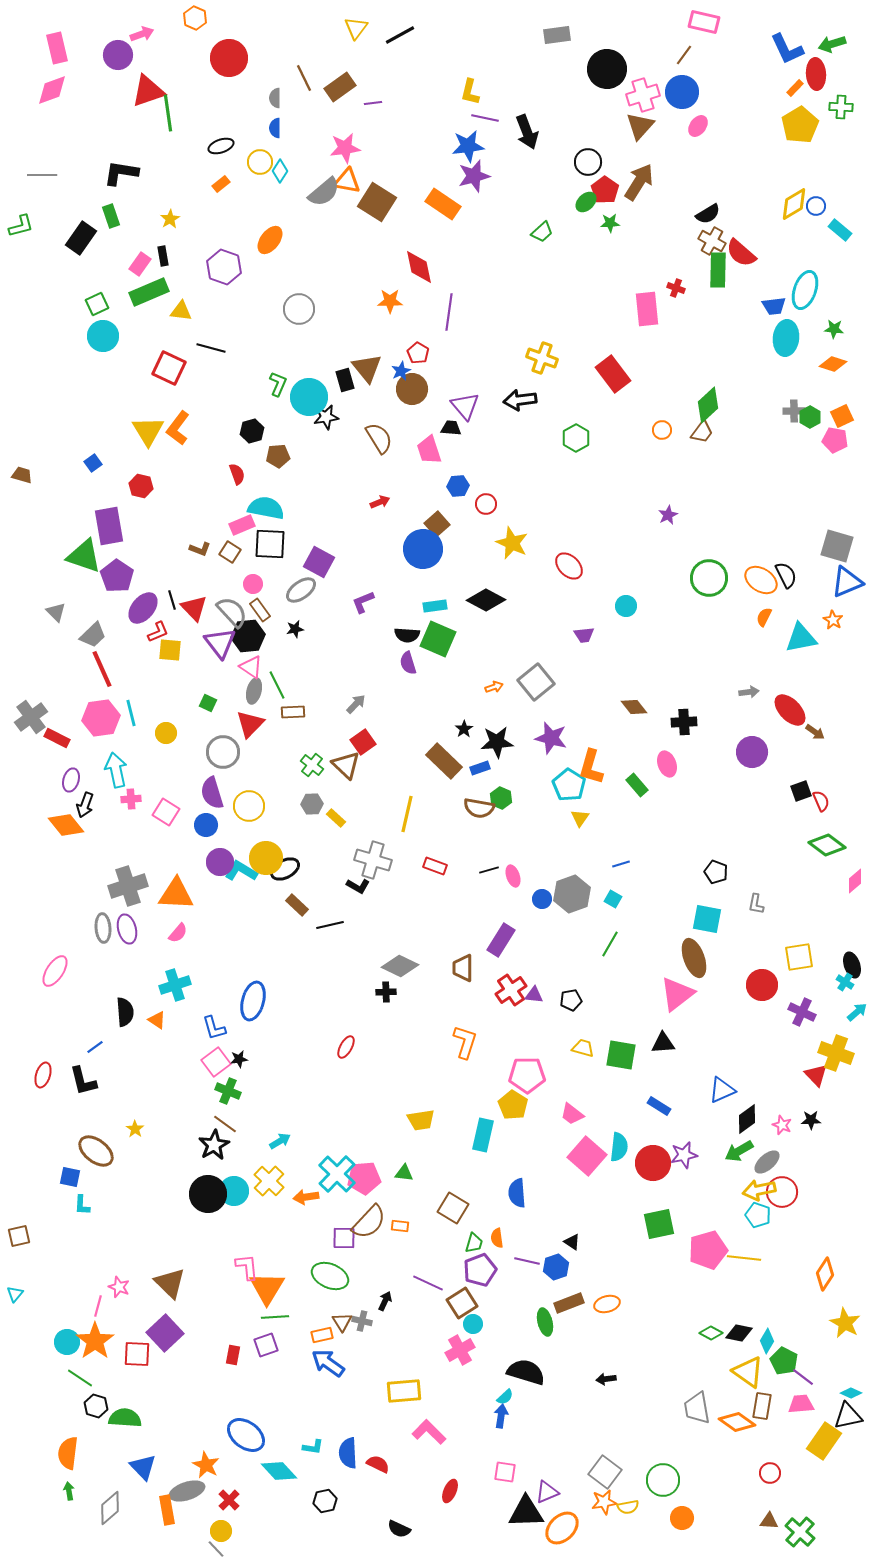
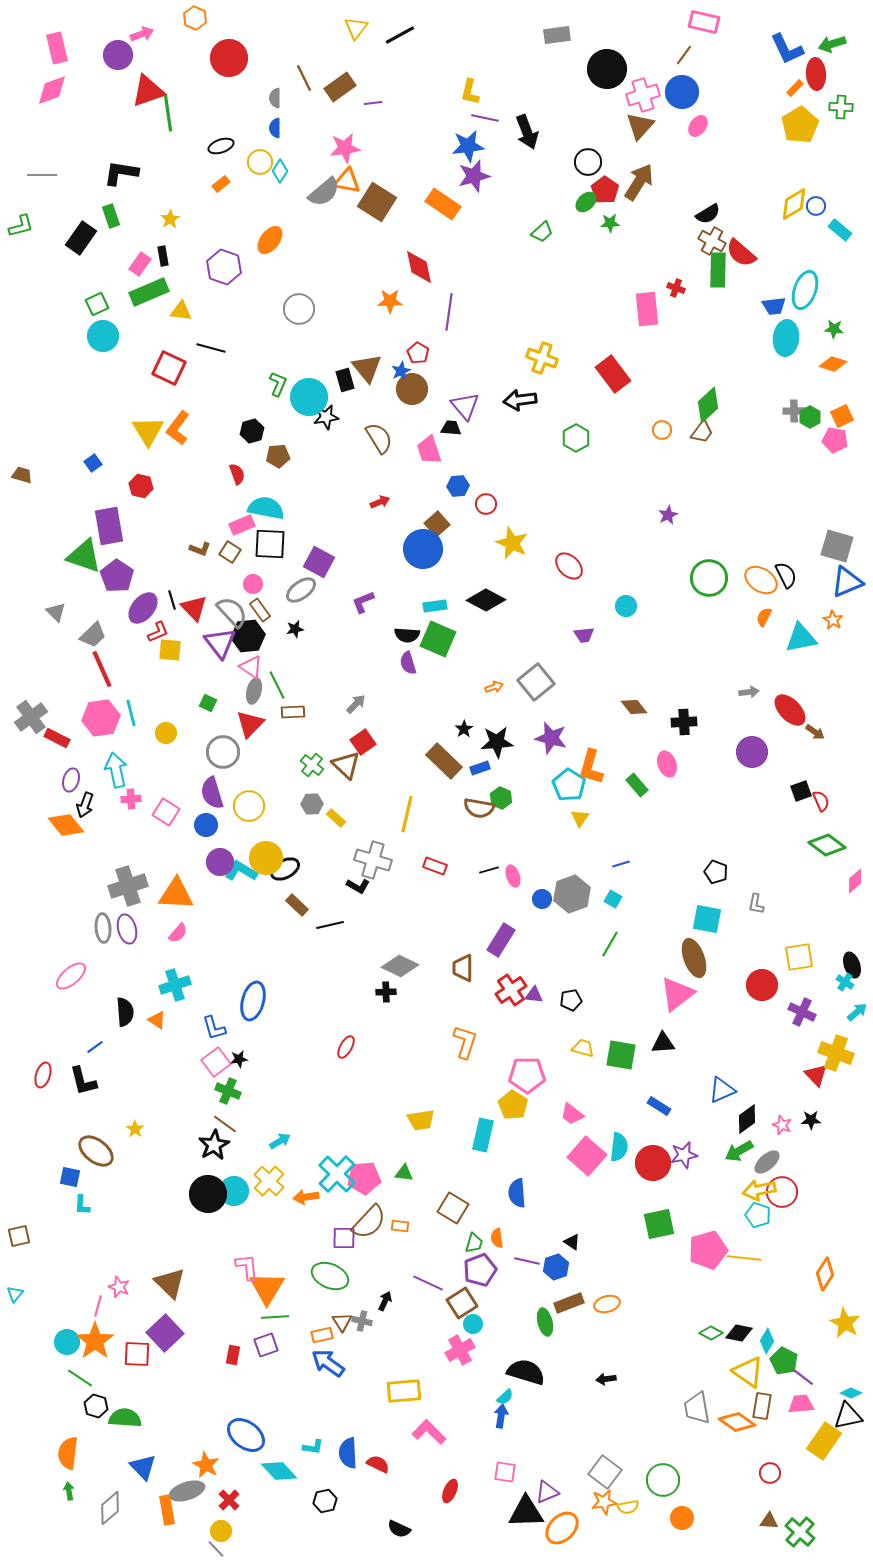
pink ellipse at (55, 971): moved 16 px right, 5 px down; rotated 16 degrees clockwise
